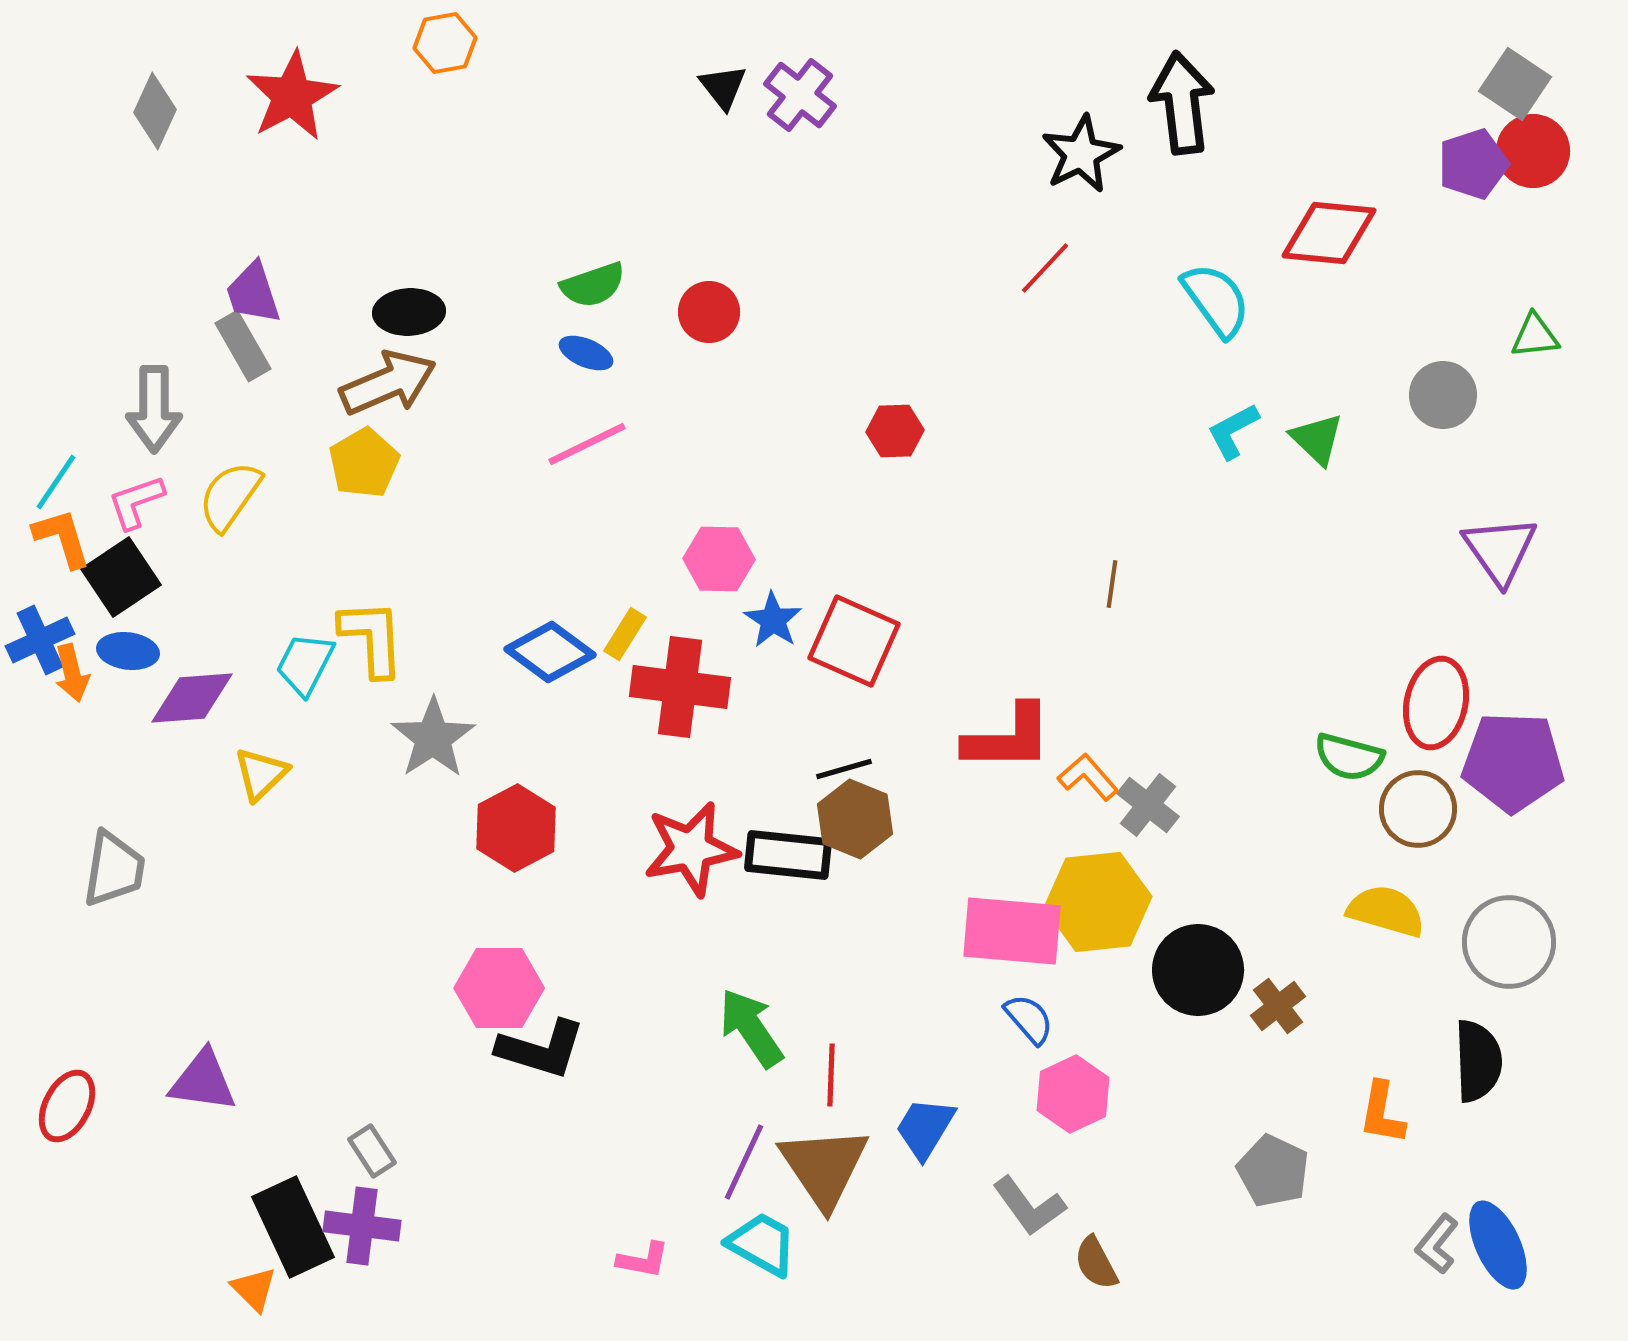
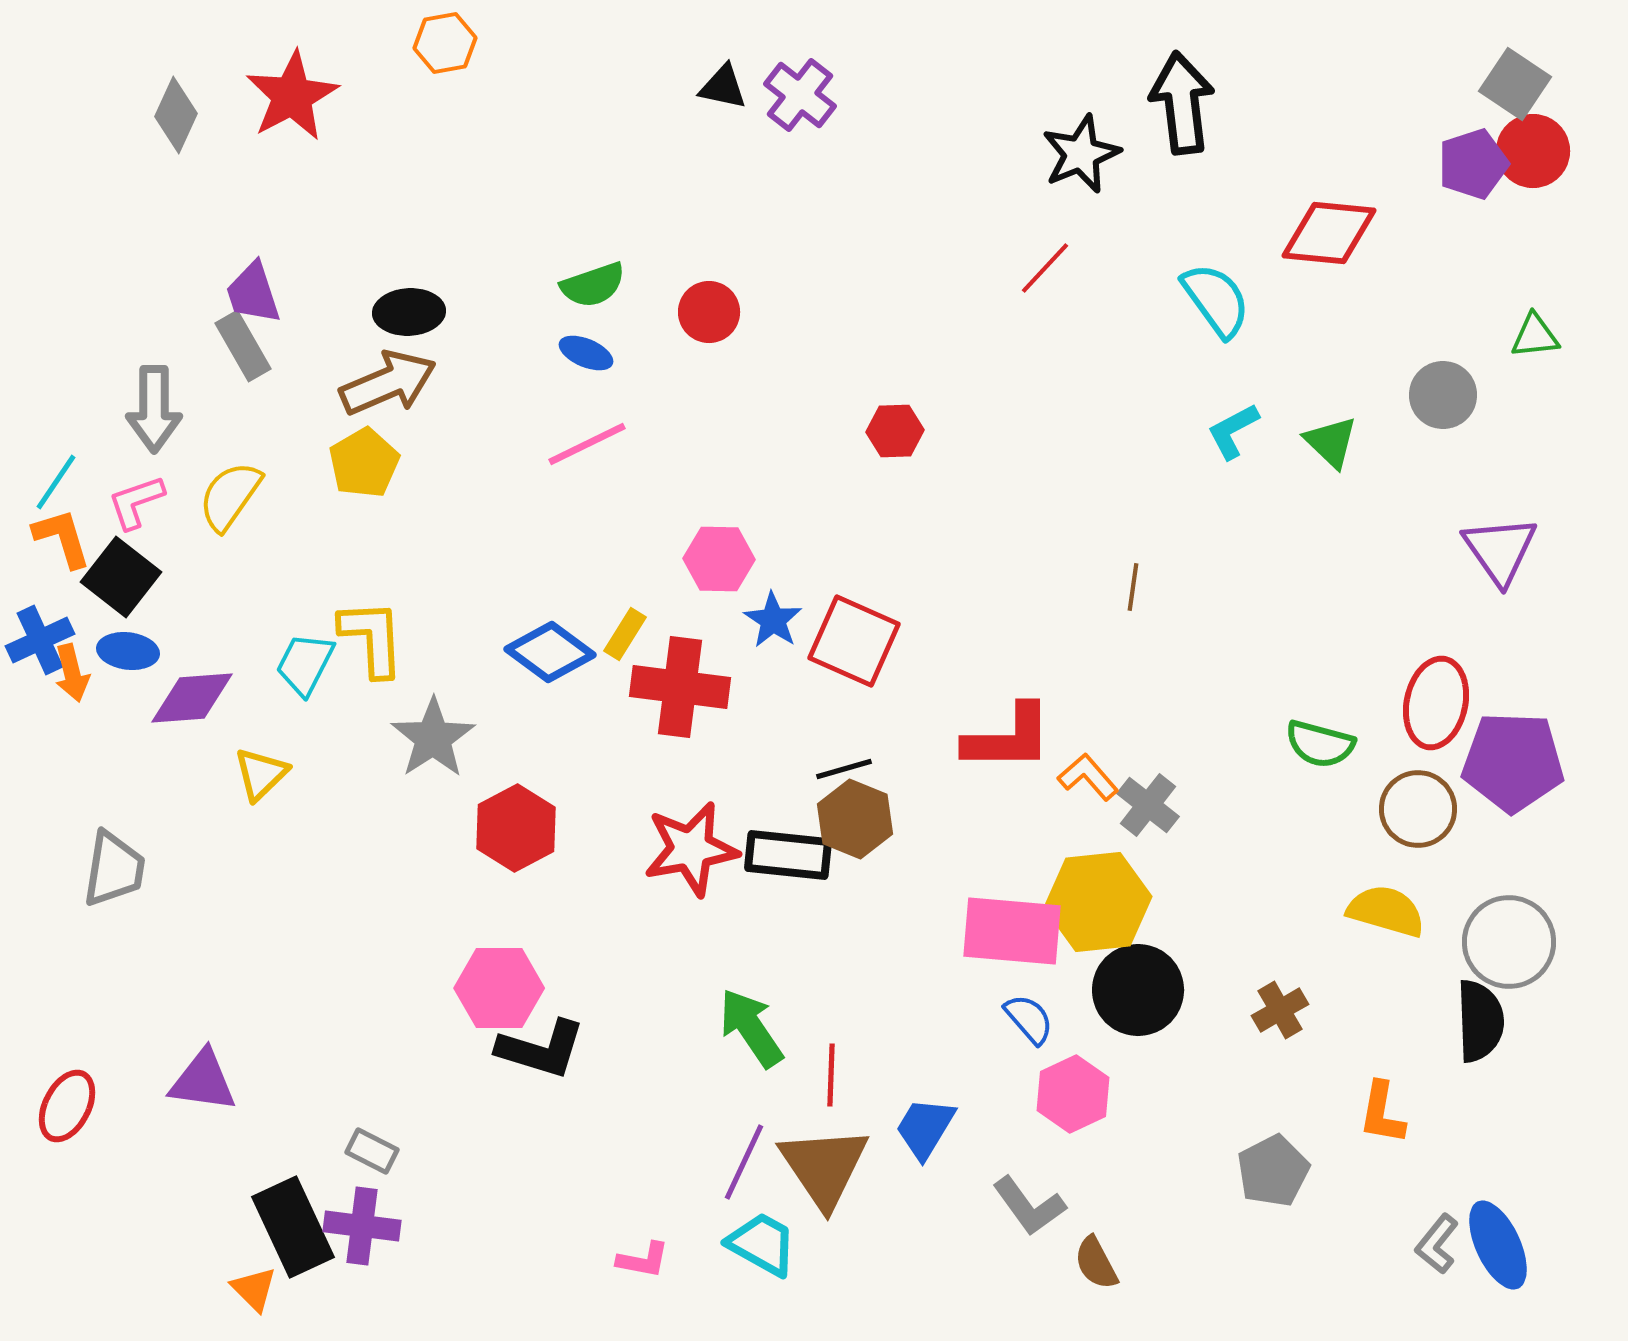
black triangle at (723, 87): rotated 40 degrees counterclockwise
gray diamond at (155, 111): moved 21 px right, 4 px down
black star at (1081, 154): rotated 4 degrees clockwise
green triangle at (1317, 439): moved 14 px right, 3 px down
black square at (121, 577): rotated 18 degrees counterclockwise
brown line at (1112, 584): moved 21 px right, 3 px down
green semicircle at (1349, 757): moved 29 px left, 13 px up
black circle at (1198, 970): moved 60 px left, 20 px down
brown cross at (1278, 1006): moved 2 px right, 4 px down; rotated 8 degrees clockwise
black semicircle at (1478, 1061): moved 2 px right, 40 px up
gray rectangle at (372, 1151): rotated 30 degrees counterclockwise
gray pentagon at (1273, 1171): rotated 20 degrees clockwise
